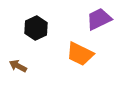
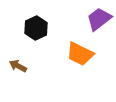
purple trapezoid: rotated 12 degrees counterclockwise
